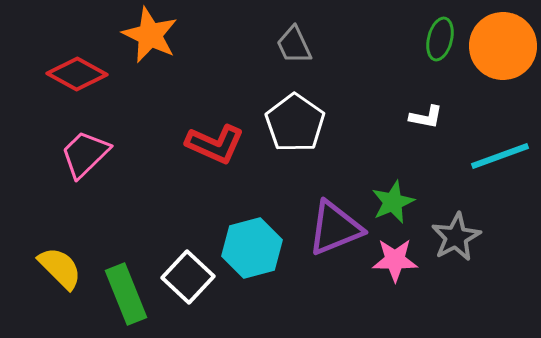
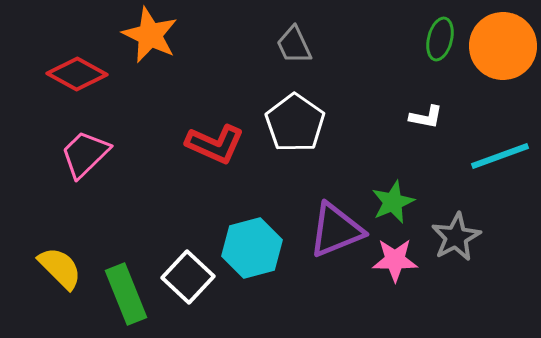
purple triangle: moved 1 px right, 2 px down
